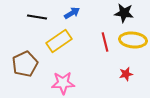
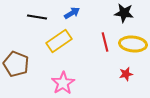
yellow ellipse: moved 4 px down
brown pentagon: moved 9 px left; rotated 25 degrees counterclockwise
pink star: rotated 30 degrees counterclockwise
